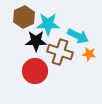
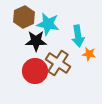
cyan star: rotated 10 degrees clockwise
cyan arrow: rotated 55 degrees clockwise
brown cross: moved 2 px left, 11 px down; rotated 15 degrees clockwise
